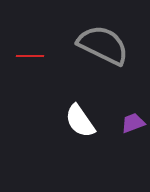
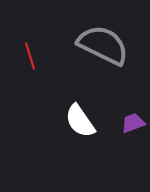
red line: rotated 72 degrees clockwise
